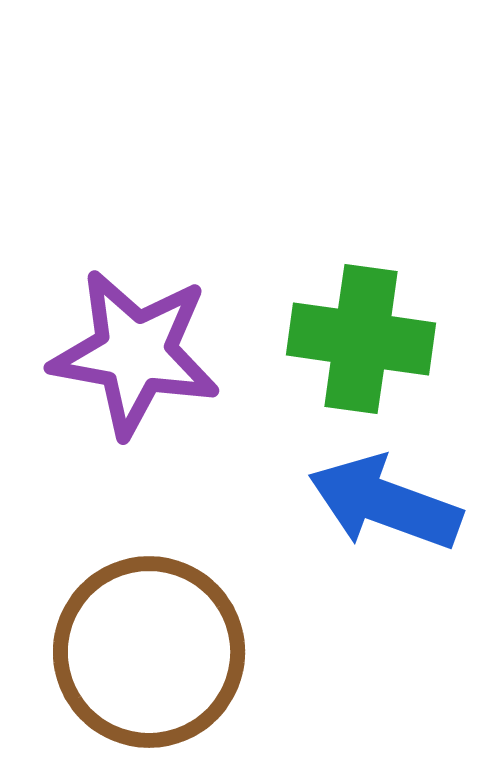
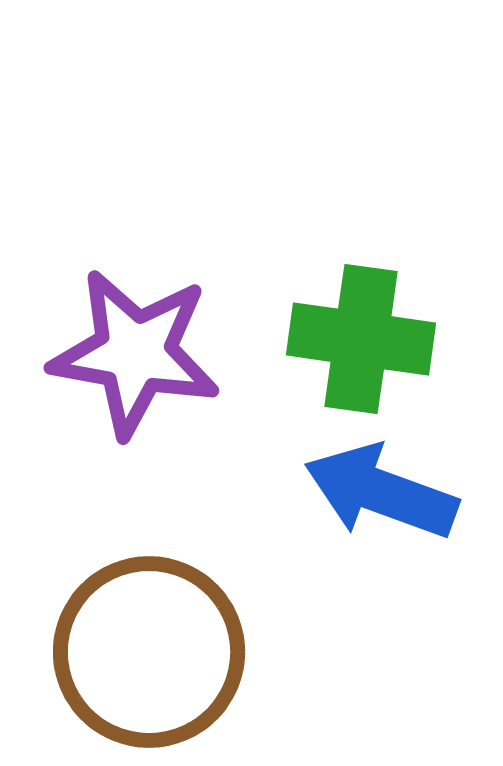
blue arrow: moved 4 px left, 11 px up
